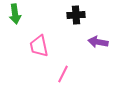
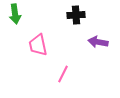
pink trapezoid: moved 1 px left, 1 px up
